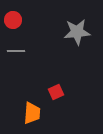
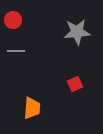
red square: moved 19 px right, 8 px up
orange trapezoid: moved 5 px up
